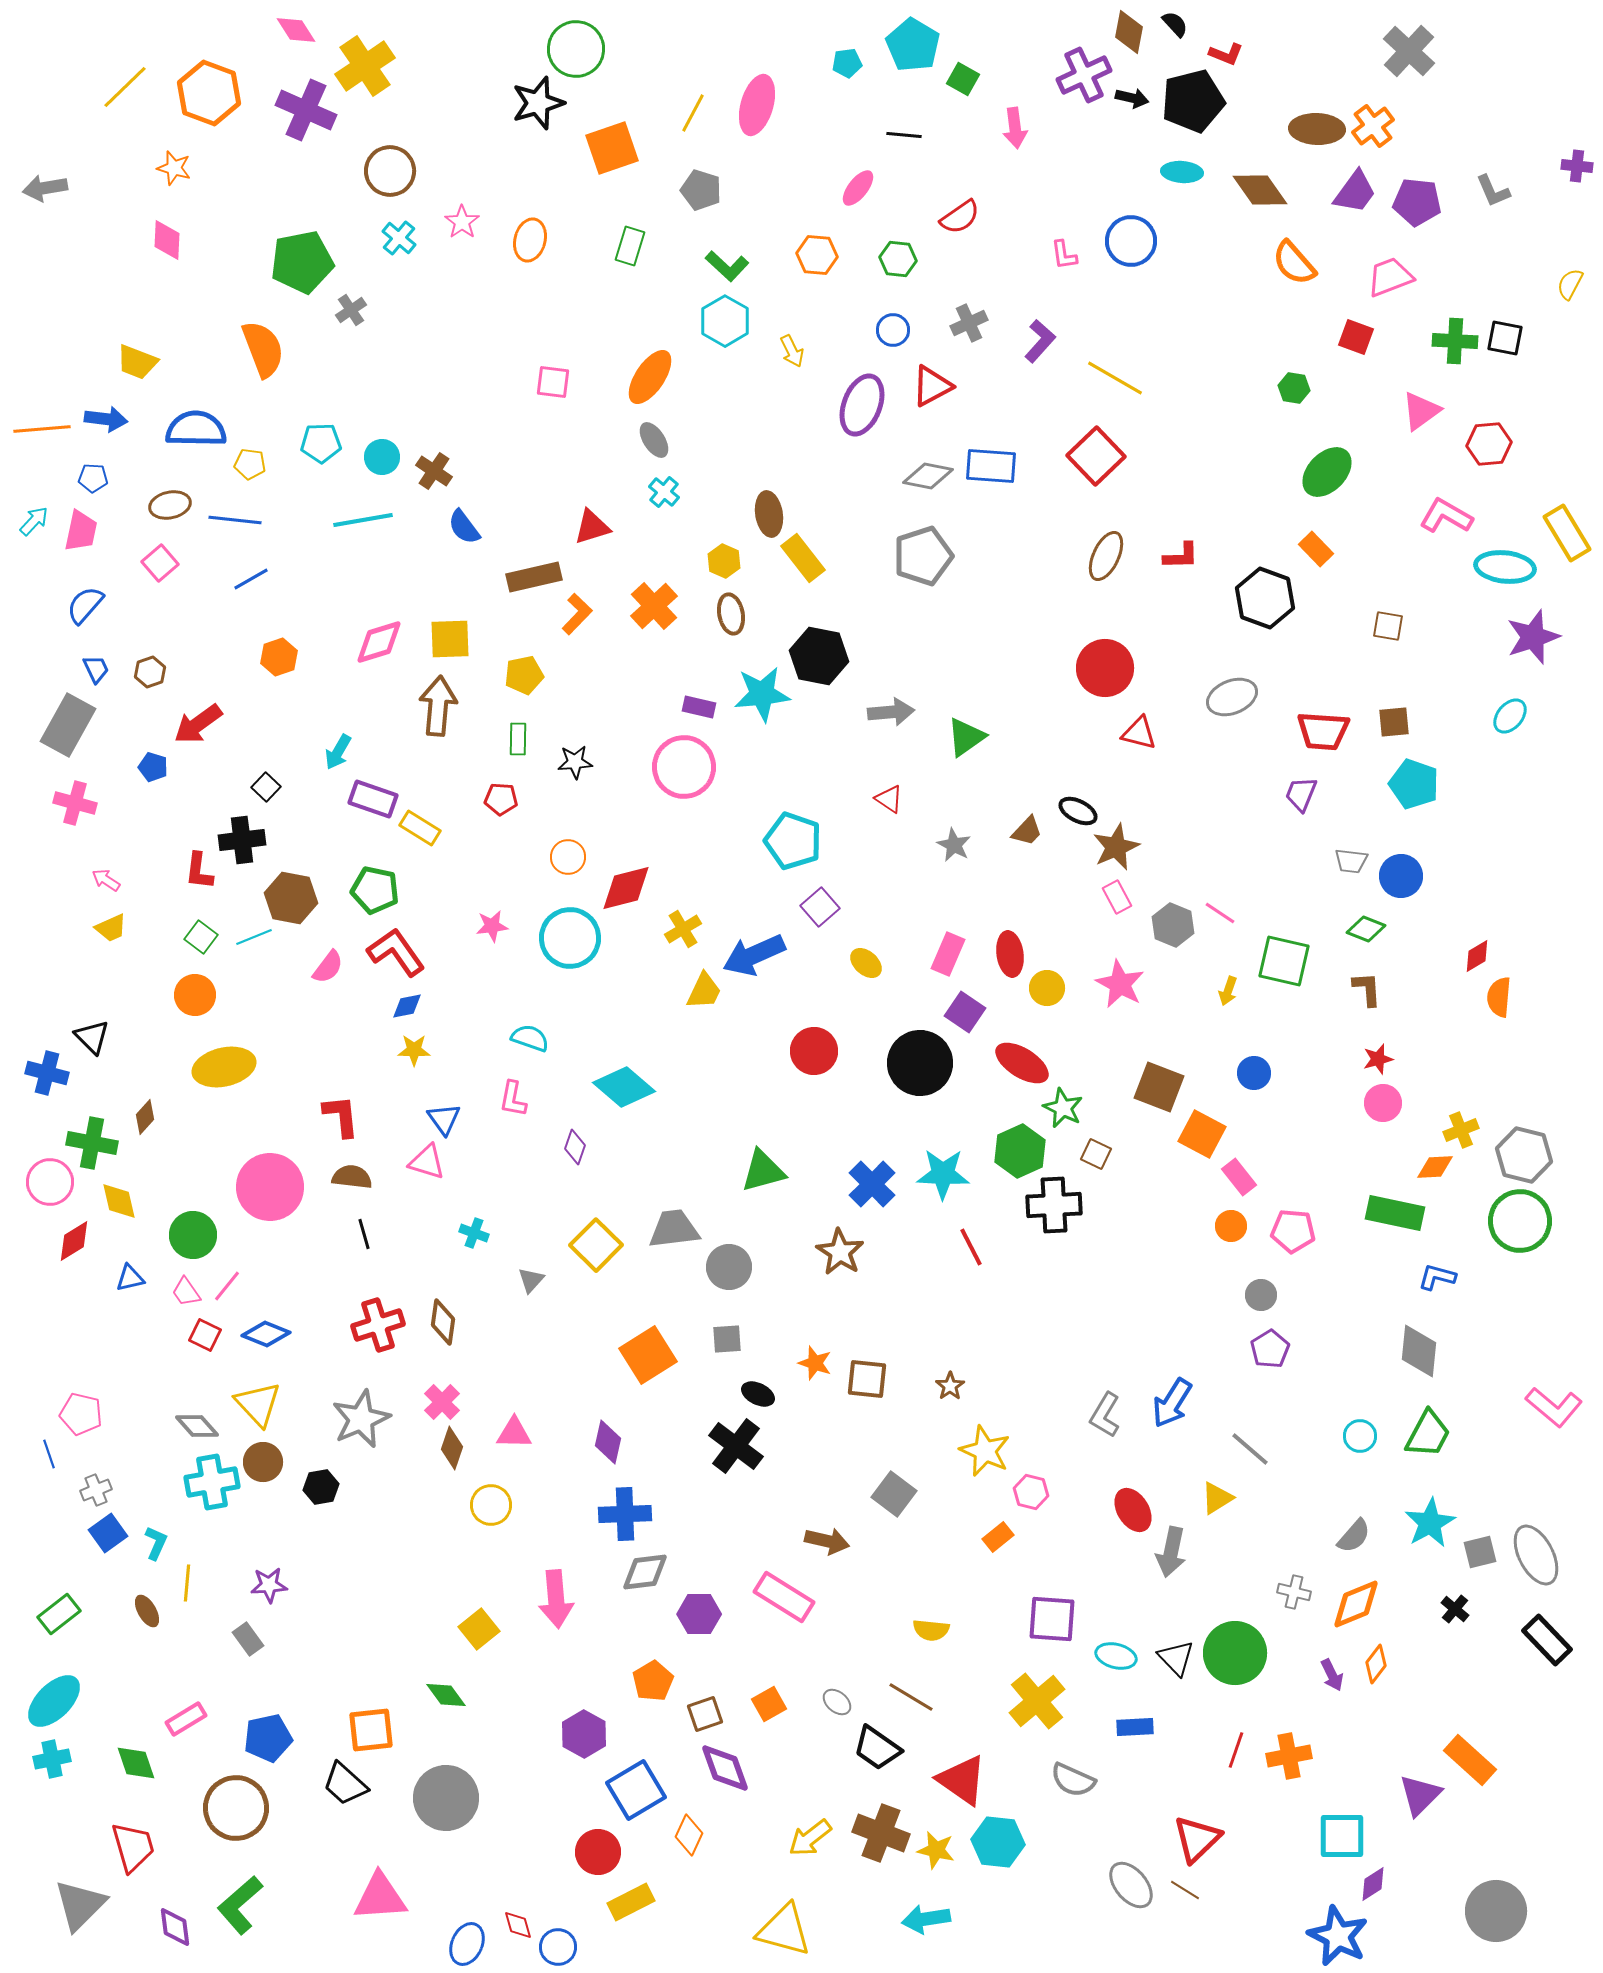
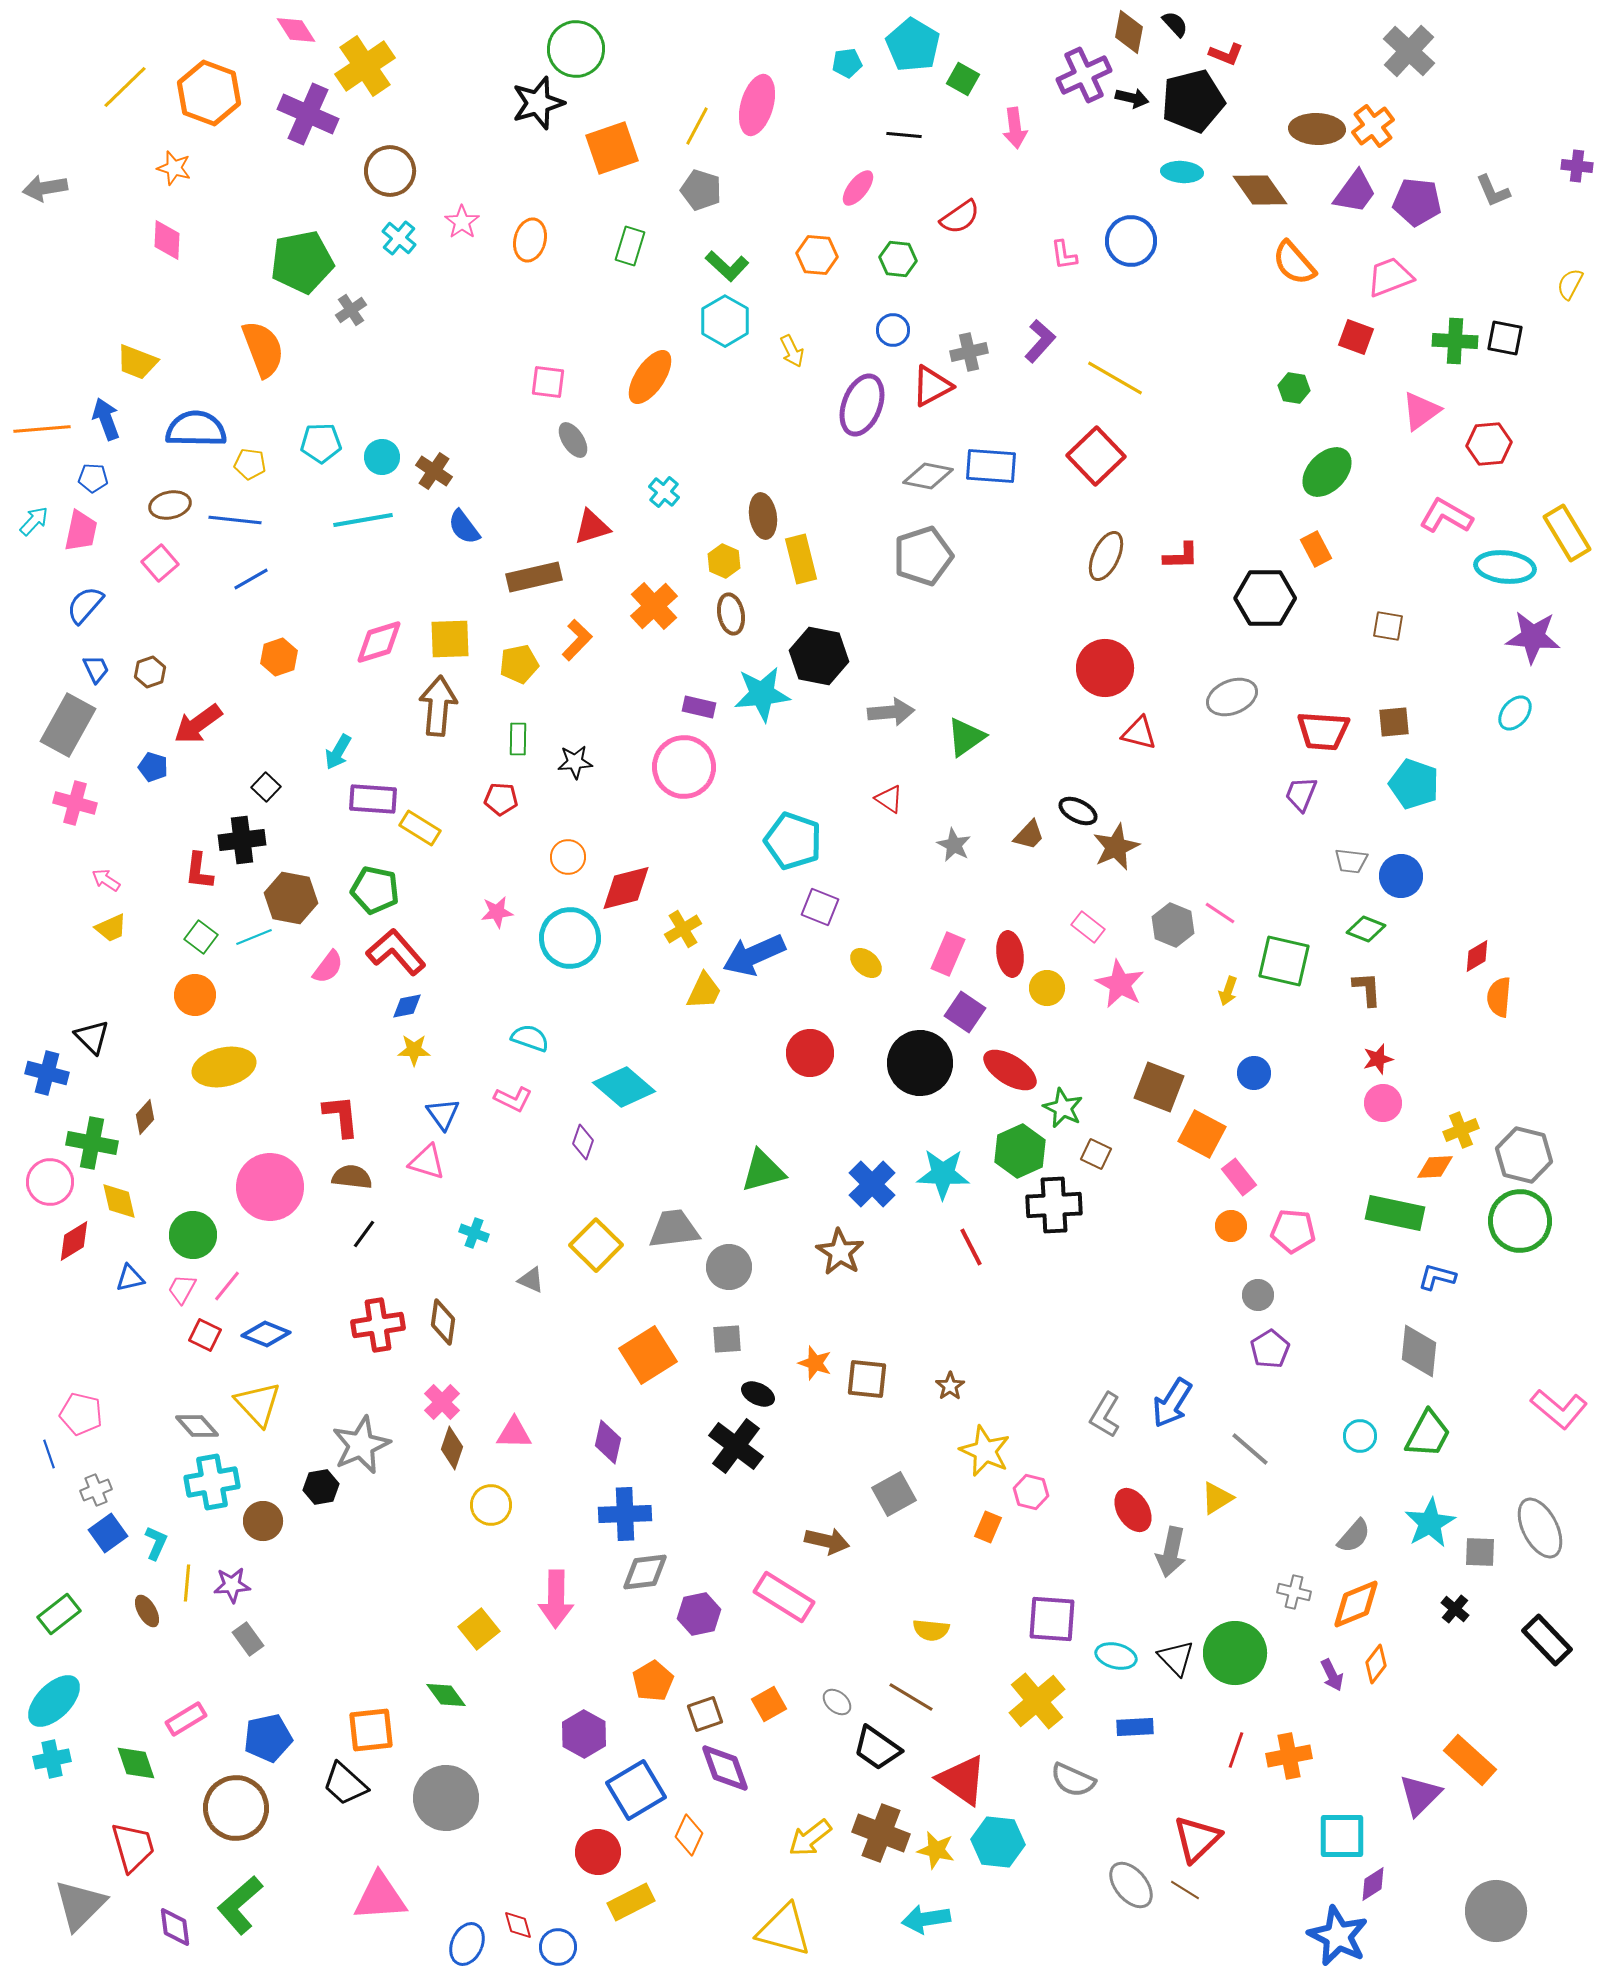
purple cross at (306, 110): moved 2 px right, 4 px down
yellow line at (693, 113): moved 4 px right, 13 px down
gray cross at (969, 323): moved 29 px down; rotated 12 degrees clockwise
pink square at (553, 382): moved 5 px left
blue arrow at (106, 419): rotated 117 degrees counterclockwise
gray ellipse at (654, 440): moved 81 px left
brown ellipse at (769, 514): moved 6 px left, 2 px down
orange rectangle at (1316, 549): rotated 16 degrees clockwise
yellow rectangle at (803, 558): moved 2 px left, 1 px down; rotated 24 degrees clockwise
black hexagon at (1265, 598): rotated 20 degrees counterclockwise
orange L-shape at (577, 614): moved 26 px down
purple star at (1533, 637): rotated 24 degrees clockwise
yellow pentagon at (524, 675): moved 5 px left, 11 px up
cyan ellipse at (1510, 716): moved 5 px right, 3 px up
purple rectangle at (373, 799): rotated 15 degrees counterclockwise
brown trapezoid at (1027, 831): moved 2 px right, 4 px down
pink rectangle at (1117, 897): moved 29 px left, 30 px down; rotated 24 degrees counterclockwise
purple square at (820, 907): rotated 27 degrees counterclockwise
pink star at (492, 926): moved 5 px right, 14 px up
red L-shape at (396, 952): rotated 6 degrees counterclockwise
red circle at (814, 1051): moved 4 px left, 2 px down
red ellipse at (1022, 1063): moved 12 px left, 7 px down
pink L-shape at (513, 1099): rotated 75 degrees counterclockwise
blue triangle at (444, 1119): moved 1 px left, 5 px up
purple diamond at (575, 1147): moved 8 px right, 5 px up
black line at (364, 1234): rotated 52 degrees clockwise
gray triangle at (531, 1280): rotated 48 degrees counterclockwise
pink trapezoid at (186, 1292): moved 4 px left, 3 px up; rotated 64 degrees clockwise
gray circle at (1261, 1295): moved 3 px left
red cross at (378, 1325): rotated 9 degrees clockwise
pink L-shape at (1554, 1407): moved 5 px right, 2 px down
gray star at (361, 1419): moved 26 px down
brown circle at (263, 1462): moved 59 px down
gray square at (894, 1494): rotated 24 degrees clockwise
orange rectangle at (998, 1537): moved 10 px left, 10 px up; rotated 28 degrees counterclockwise
gray square at (1480, 1552): rotated 16 degrees clockwise
gray ellipse at (1536, 1555): moved 4 px right, 27 px up
purple star at (269, 1585): moved 37 px left
pink arrow at (556, 1599): rotated 6 degrees clockwise
purple hexagon at (699, 1614): rotated 12 degrees counterclockwise
